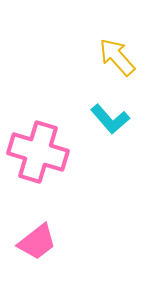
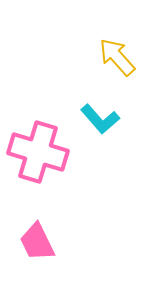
cyan L-shape: moved 10 px left
pink trapezoid: rotated 102 degrees clockwise
